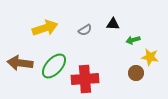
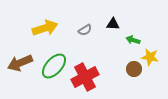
green arrow: rotated 32 degrees clockwise
brown arrow: rotated 30 degrees counterclockwise
brown circle: moved 2 px left, 4 px up
red cross: moved 2 px up; rotated 24 degrees counterclockwise
